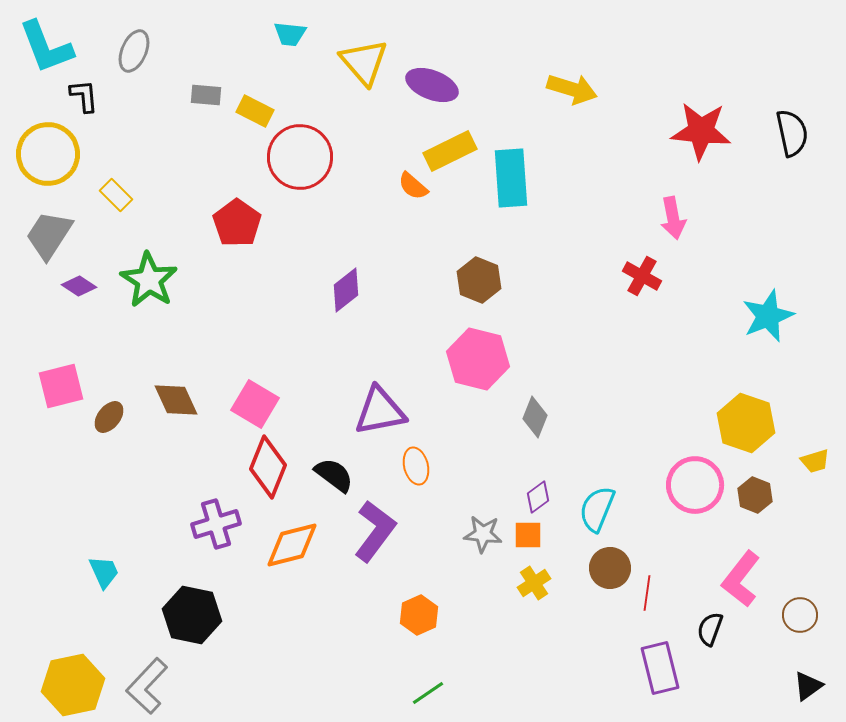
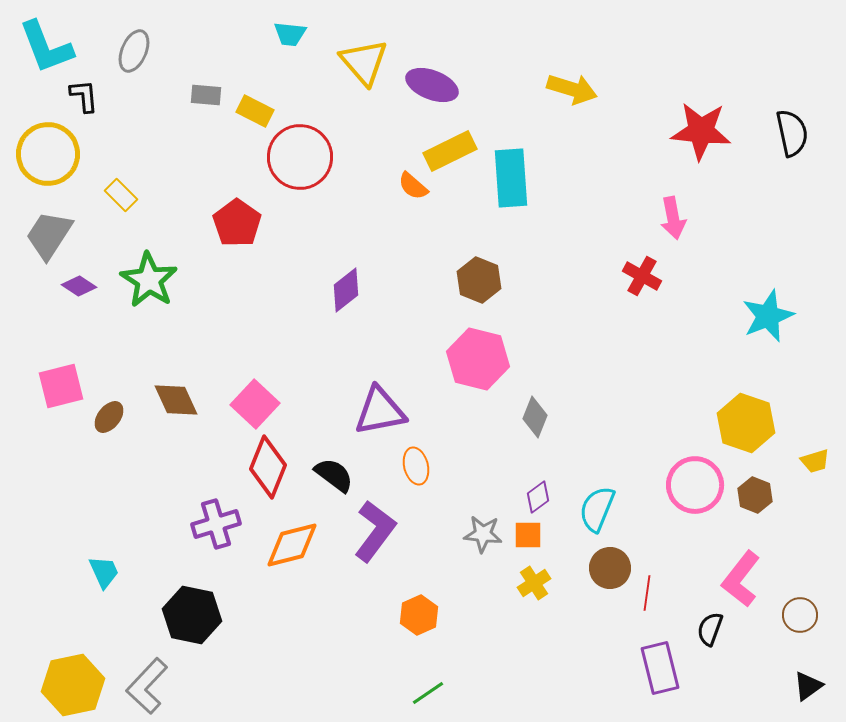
yellow rectangle at (116, 195): moved 5 px right
pink square at (255, 404): rotated 12 degrees clockwise
